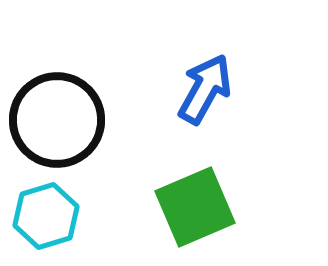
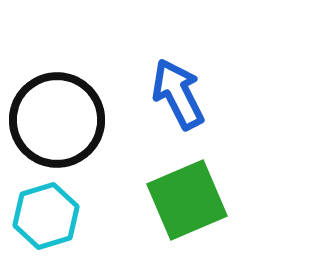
blue arrow: moved 27 px left, 5 px down; rotated 56 degrees counterclockwise
green square: moved 8 px left, 7 px up
